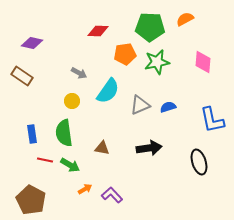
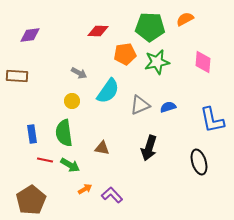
purple diamond: moved 2 px left, 8 px up; rotated 20 degrees counterclockwise
brown rectangle: moved 5 px left; rotated 30 degrees counterclockwise
black arrow: rotated 115 degrees clockwise
brown pentagon: rotated 12 degrees clockwise
